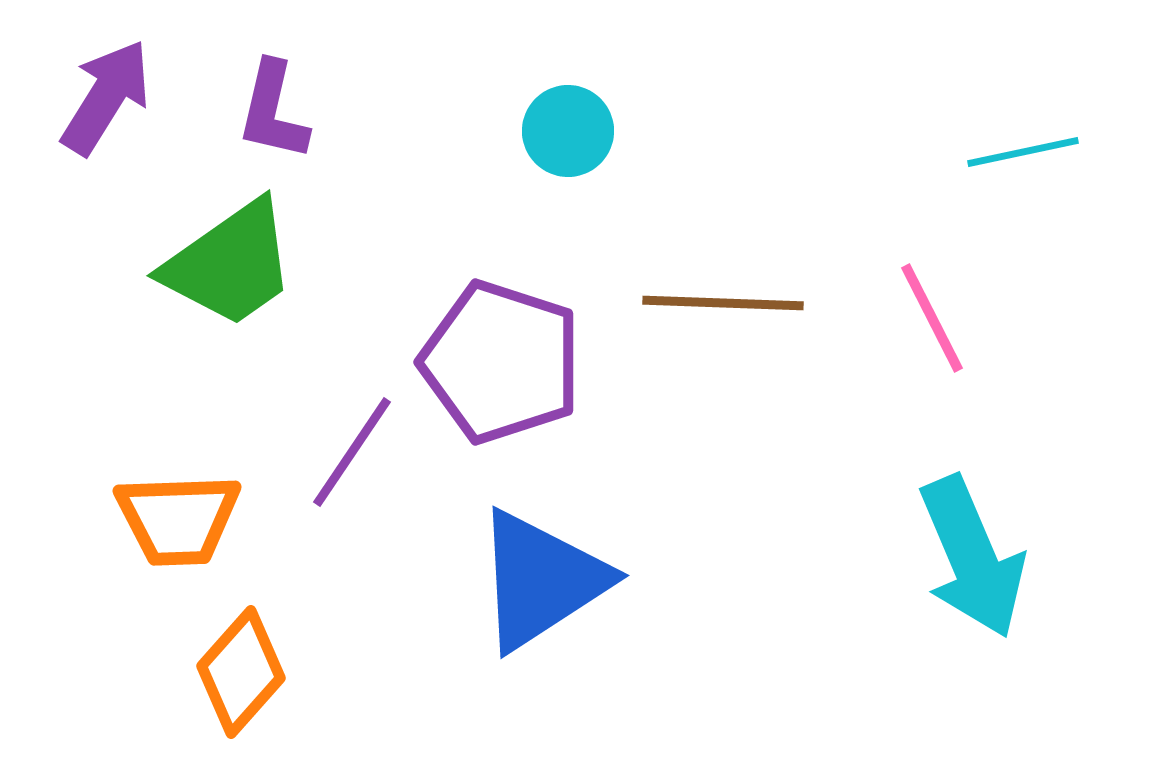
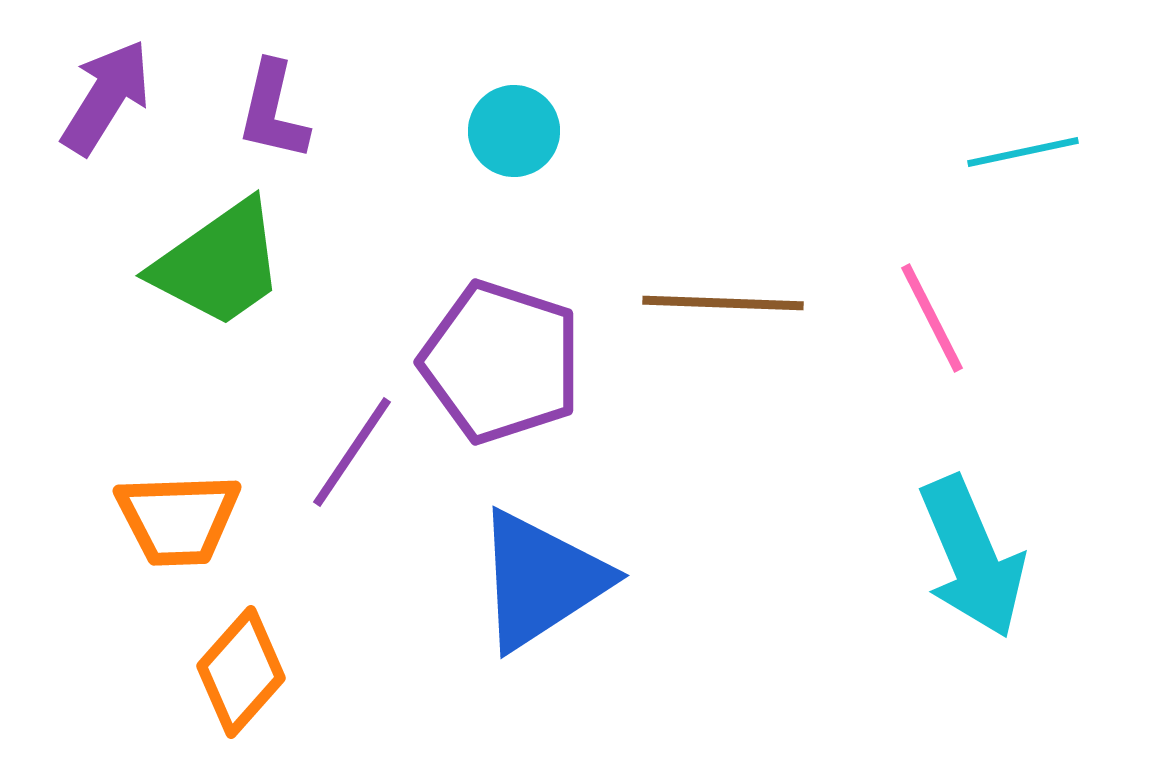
cyan circle: moved 54 px left
green trapezoid: moved 11 px left
